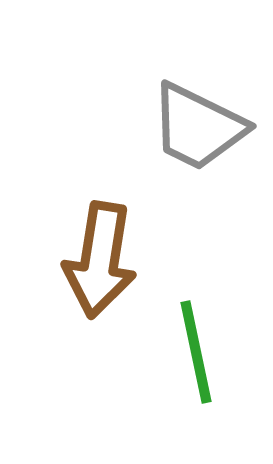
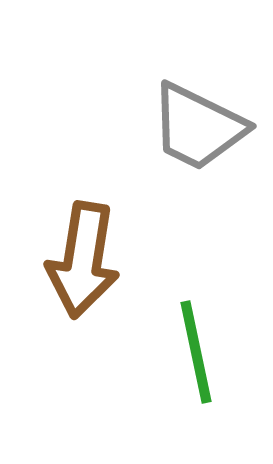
brown arrow: moved 17 px left
